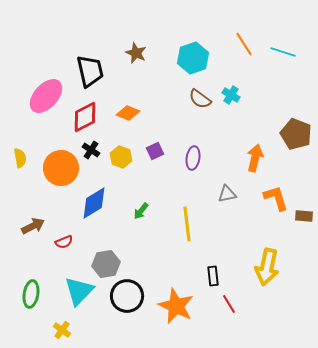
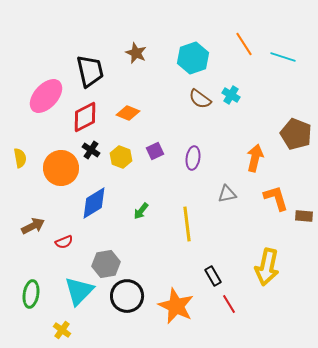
cyan line: moved 5 px down
black rectangle: rotated 24 degrees counterclockwise
